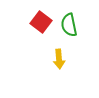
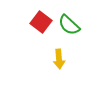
green semicircle: rotated 35 degrees counterclockwise
